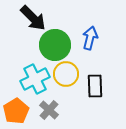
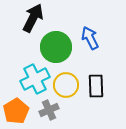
black arrow: rotated 108 degrees counterclockwise
blue arrow: rotated 40 degrees counterclockwise
green circle: moved 1 px right, 2 px down
yellow circle: moved 11 px down
black rectangle: moved 1 px right
gray cross: rotated 24 degrees clockwise
